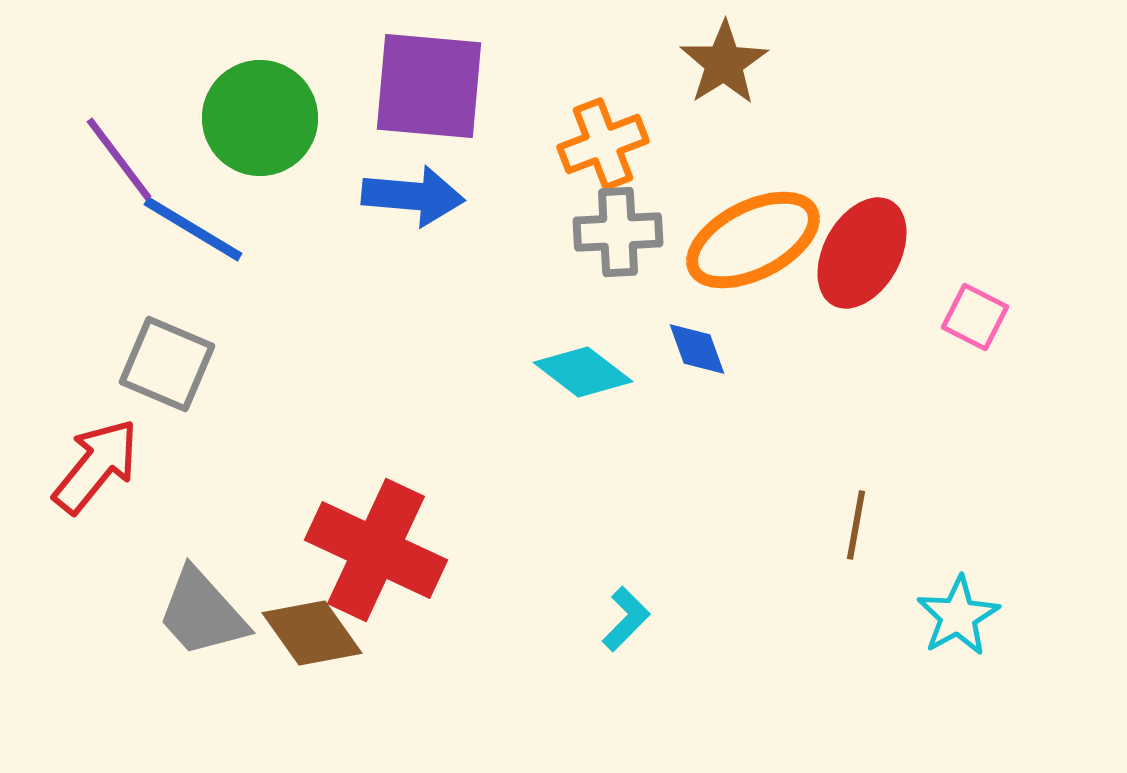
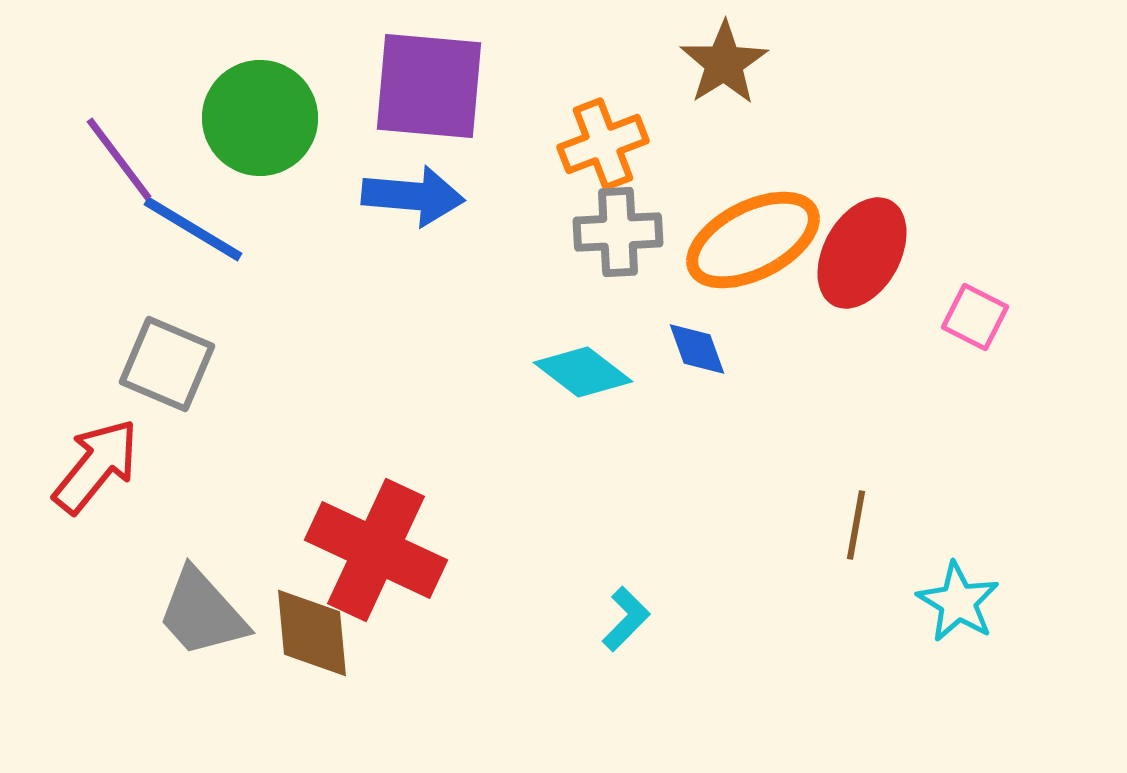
cyan star: moved 14 px up; rotated 12 degrees counterclockwise
brown diamond: rotated 30 degrees clockwise
